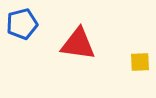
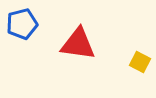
yellow square: rotated 30 degrees clockwise
